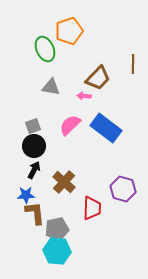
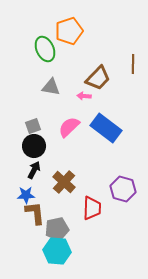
pink semicircle: moved 1 px left, 2 px down
